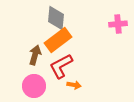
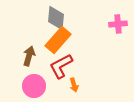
orange rectangle: rotated 12 degrees counterclockwise
brown arrow: moved 6 px left, 1 px down
orange arrow: rotated 64 degrees clockwise
